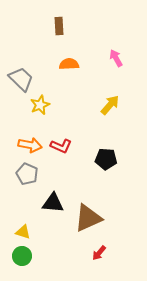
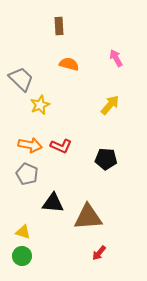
orange semicircle: rotated 18 degrees clockwise
brown triangle: moved 1 px up; rotated 20 degrees clockwise
